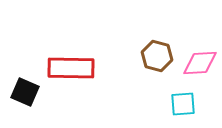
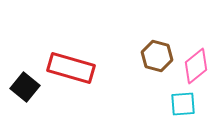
pink diamond: moved 4 px left, 3 px down; rotated 36 degrees counterclockwise
red rectangle: rotated 15 degrees clockwise
black square: moved 5 px up; rotated 16 degrees clockwise
